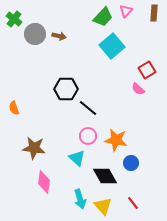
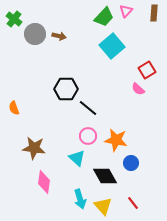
green trapezoid: moved 1 px right
